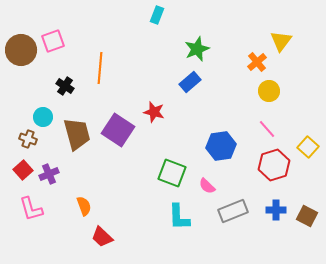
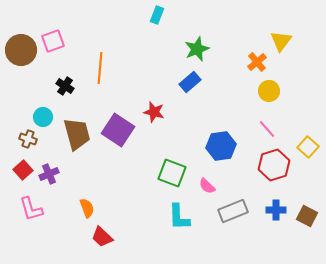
orange semicircle: moved 3 px right, 2 px down
